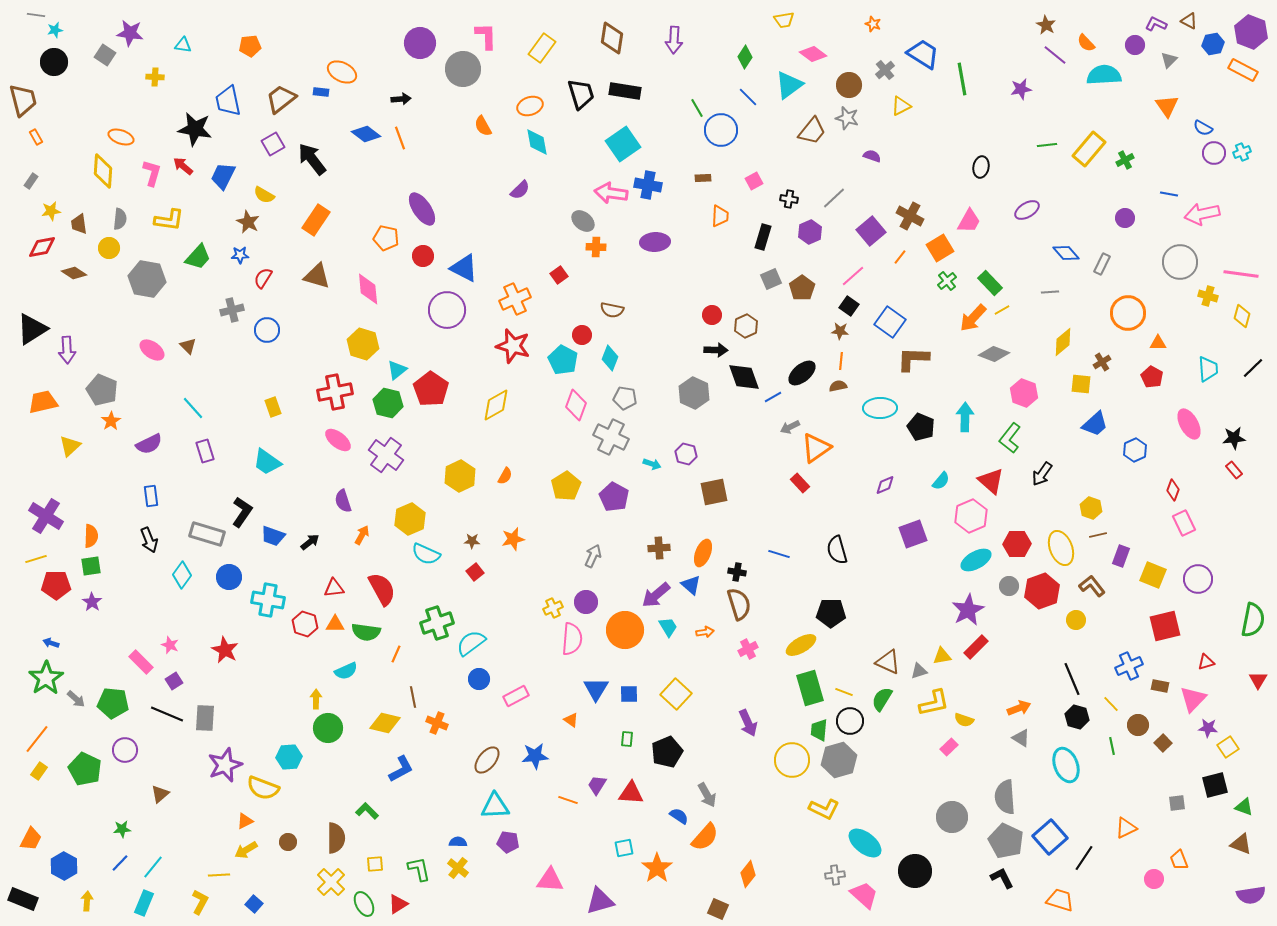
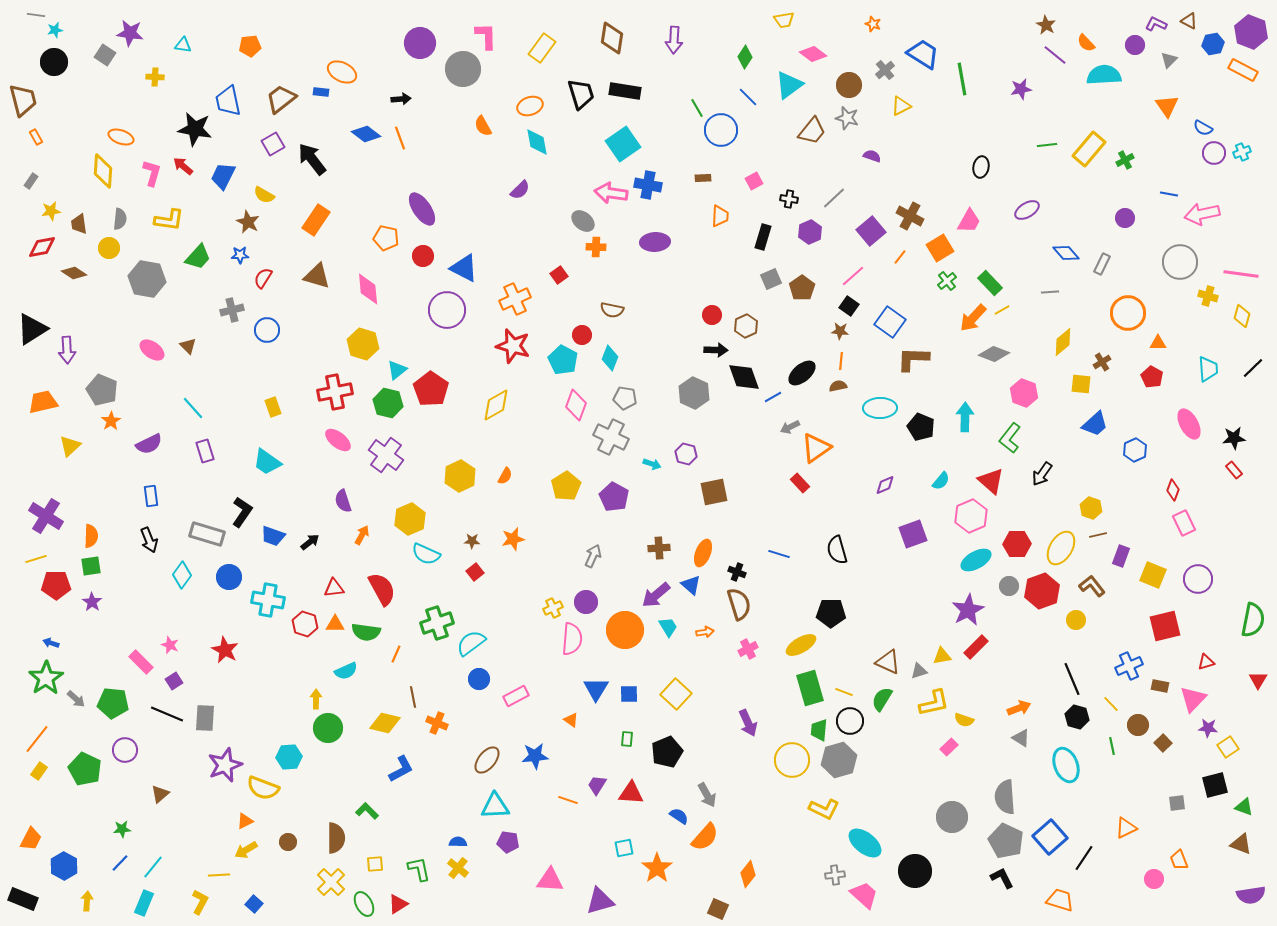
yellow ellipse at (1061, 548): rotated 52 degrees clockwise
black cross at (737, 572): rotated 12 degrees clockwise
